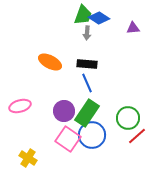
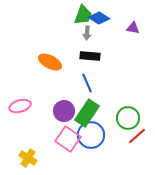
purple triangle: rotated 16 degrees clockwise
black rectangle: moved 3 px right, 8 px up
blue circle: moved 1 px left
